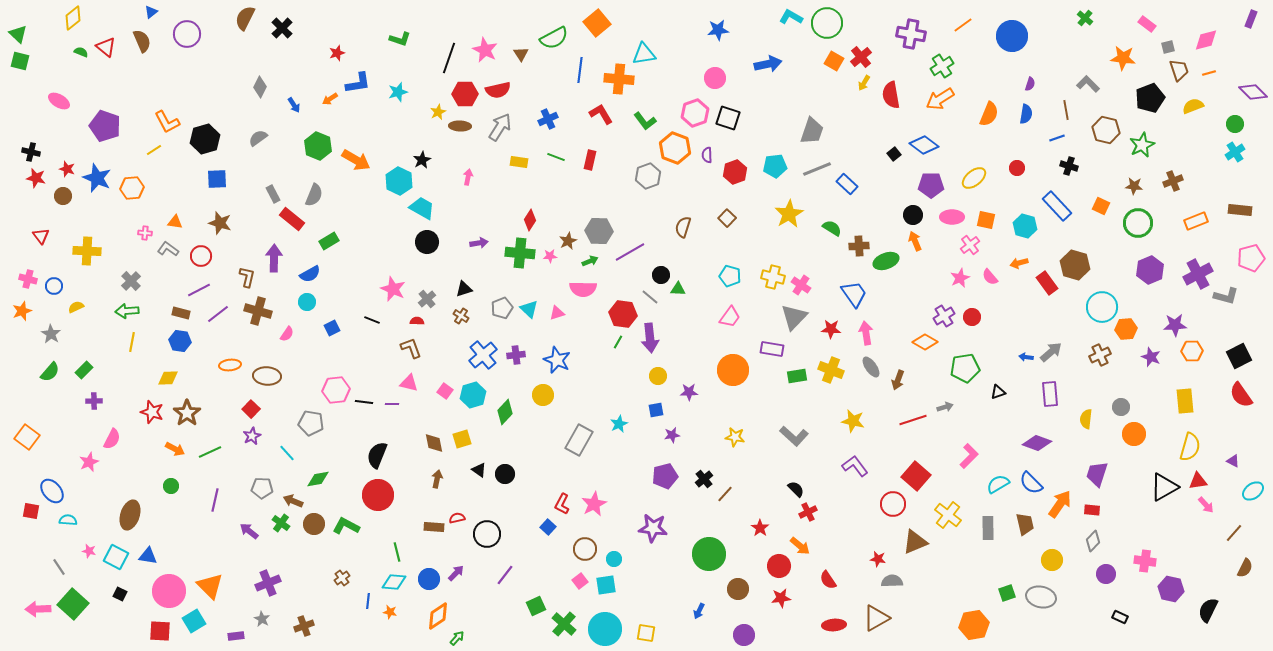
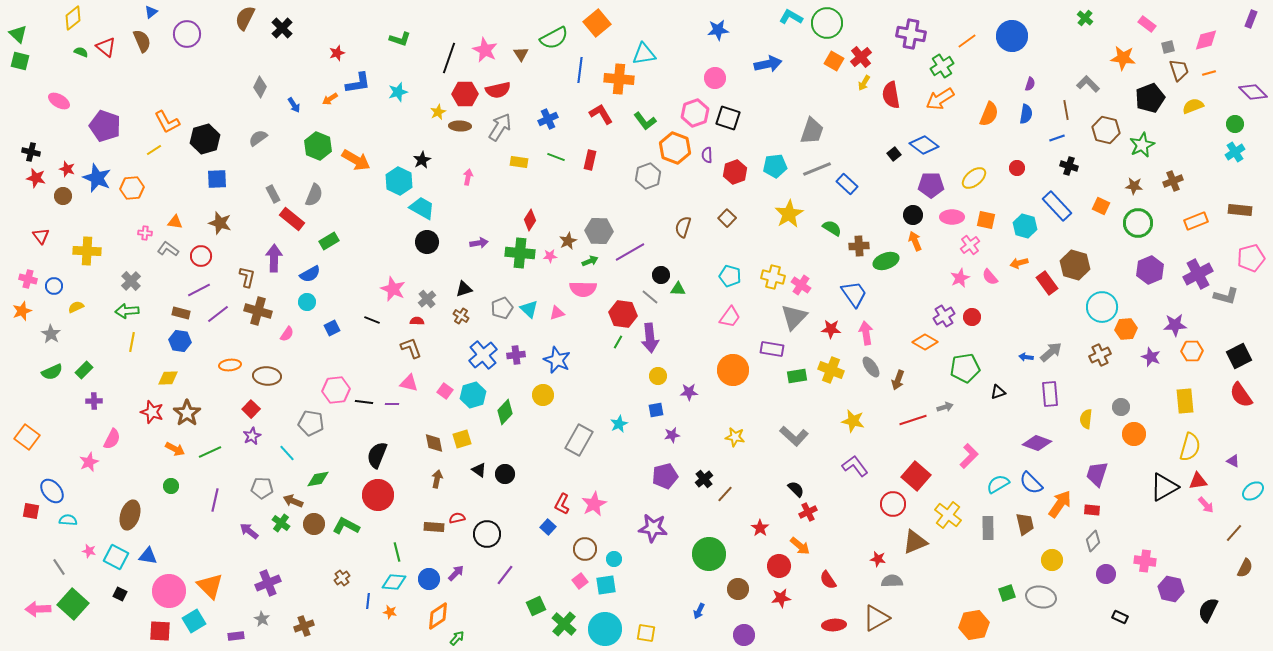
orange line at (963, 25): moved 4 px right, 16 px down
green semicircle at (50, 372): moved 2 px right; rotated 25 degrees clockwise
